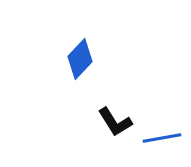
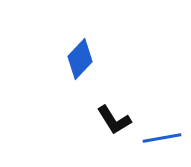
black L-shape: moved 1 px left, 2 px up
